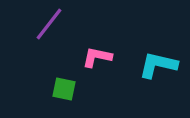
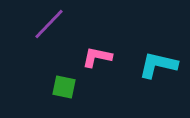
purple line: rotated 6 degrees clockwise
green square: moved 2 px up
